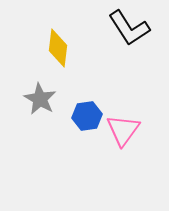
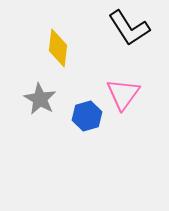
blue hexagon: rotated 8 degrees counterclockwise
pink triangle: moved 36 px up
